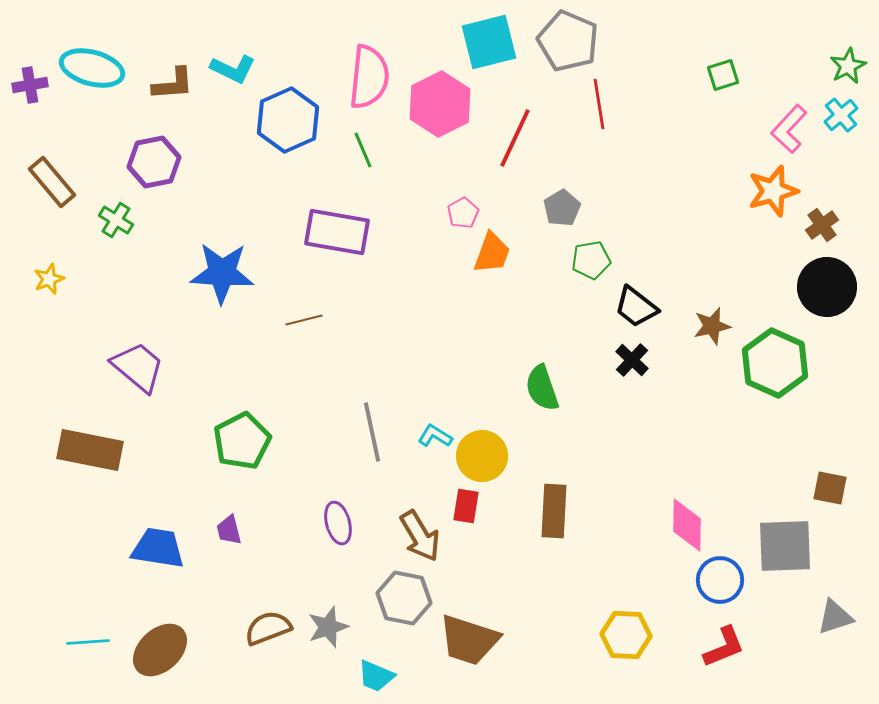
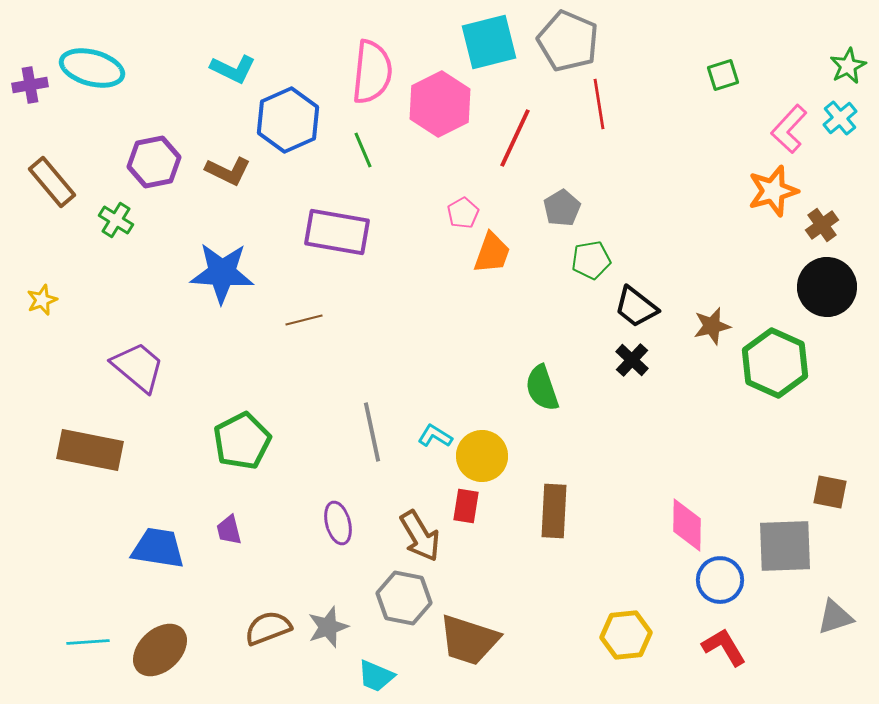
pink semicircle at (369, 77): moved 3 px right, 5 px up
brown L-shape at (173, 84): moved 55 px right, 87 px down; rotated 30 degrees clockwise
cyan cross at (841, 115): moved 1 px left, 3 px down
yellow star at (49, 279): moved 7 px left, 21 px down
brown square at (830, 488): moved 4 px down
yellow hexagon at (626, 635): rotated 9 degrees counterclockwise
red L-shape at (724, 647): rotated 99 degrees counterclockwise
